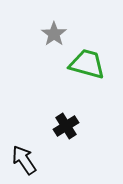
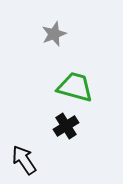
gray star: rotated 15 degrees clockwise
green trapezoid: moved 12 px left, 23 px down
